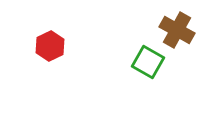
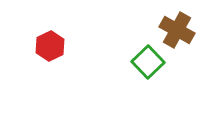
green square: rotated 16 degrees clockwise
